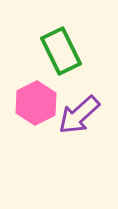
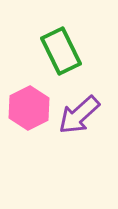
pink hexagon: moved 7 px left, 5 px down
